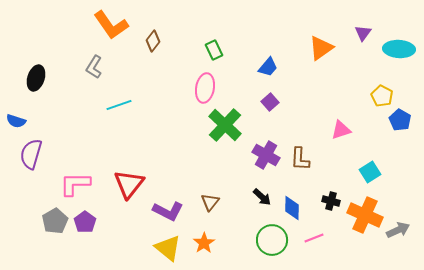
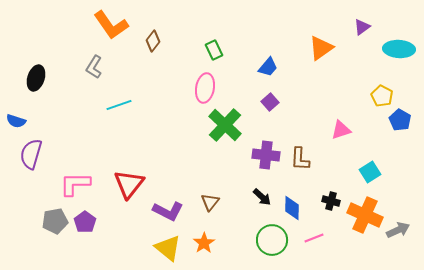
purple triangle: moved 1 px left, 6 px up; rotated 18 degrees clockwise
purple cross: rotated 24 degrees counterclockwise
gray pentagon: rotated 20 degrees clockwise
